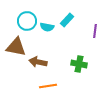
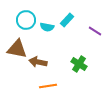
cyan circle: moved 1 px left, 1 px up
purple line: rotated 64 degrees counterclockwise
brown triangle: moved 1 px right, 2 px down
green cross: rotated 21 degrees clockwise
